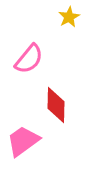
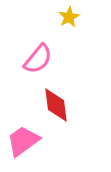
pink semicircle: moved 9 px right
red diamond: rotated 9 degrees counterclockwise
